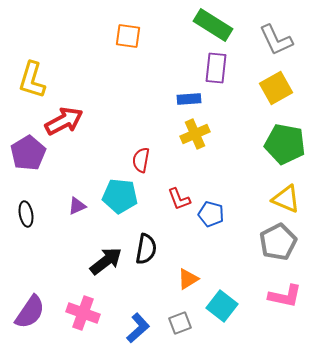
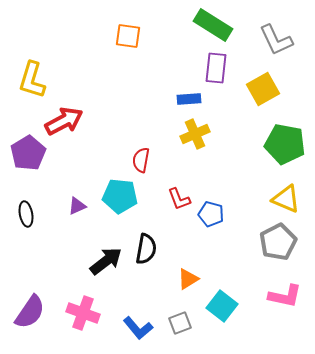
yellow square: moved 13 px left, 1 px down
blue L-shape: rotated 92 degrees clockwise
